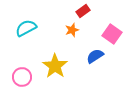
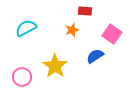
red rectangle: moved 2 px right; rotated 40 degrees clockwise
